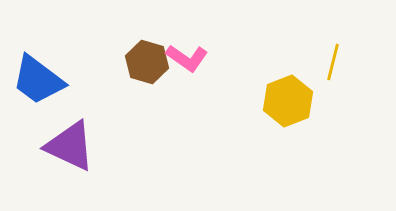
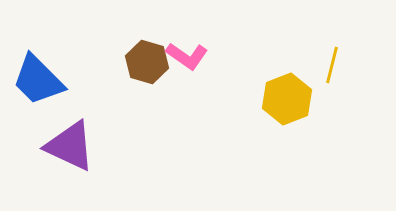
pink L-shape: moved 2 px up
yellow line: moved 1 px left, 3 px down
blue trapezoid: rotated 8 degrees clockwise
yellow hexagon: moved 1 px left, 2 px up
